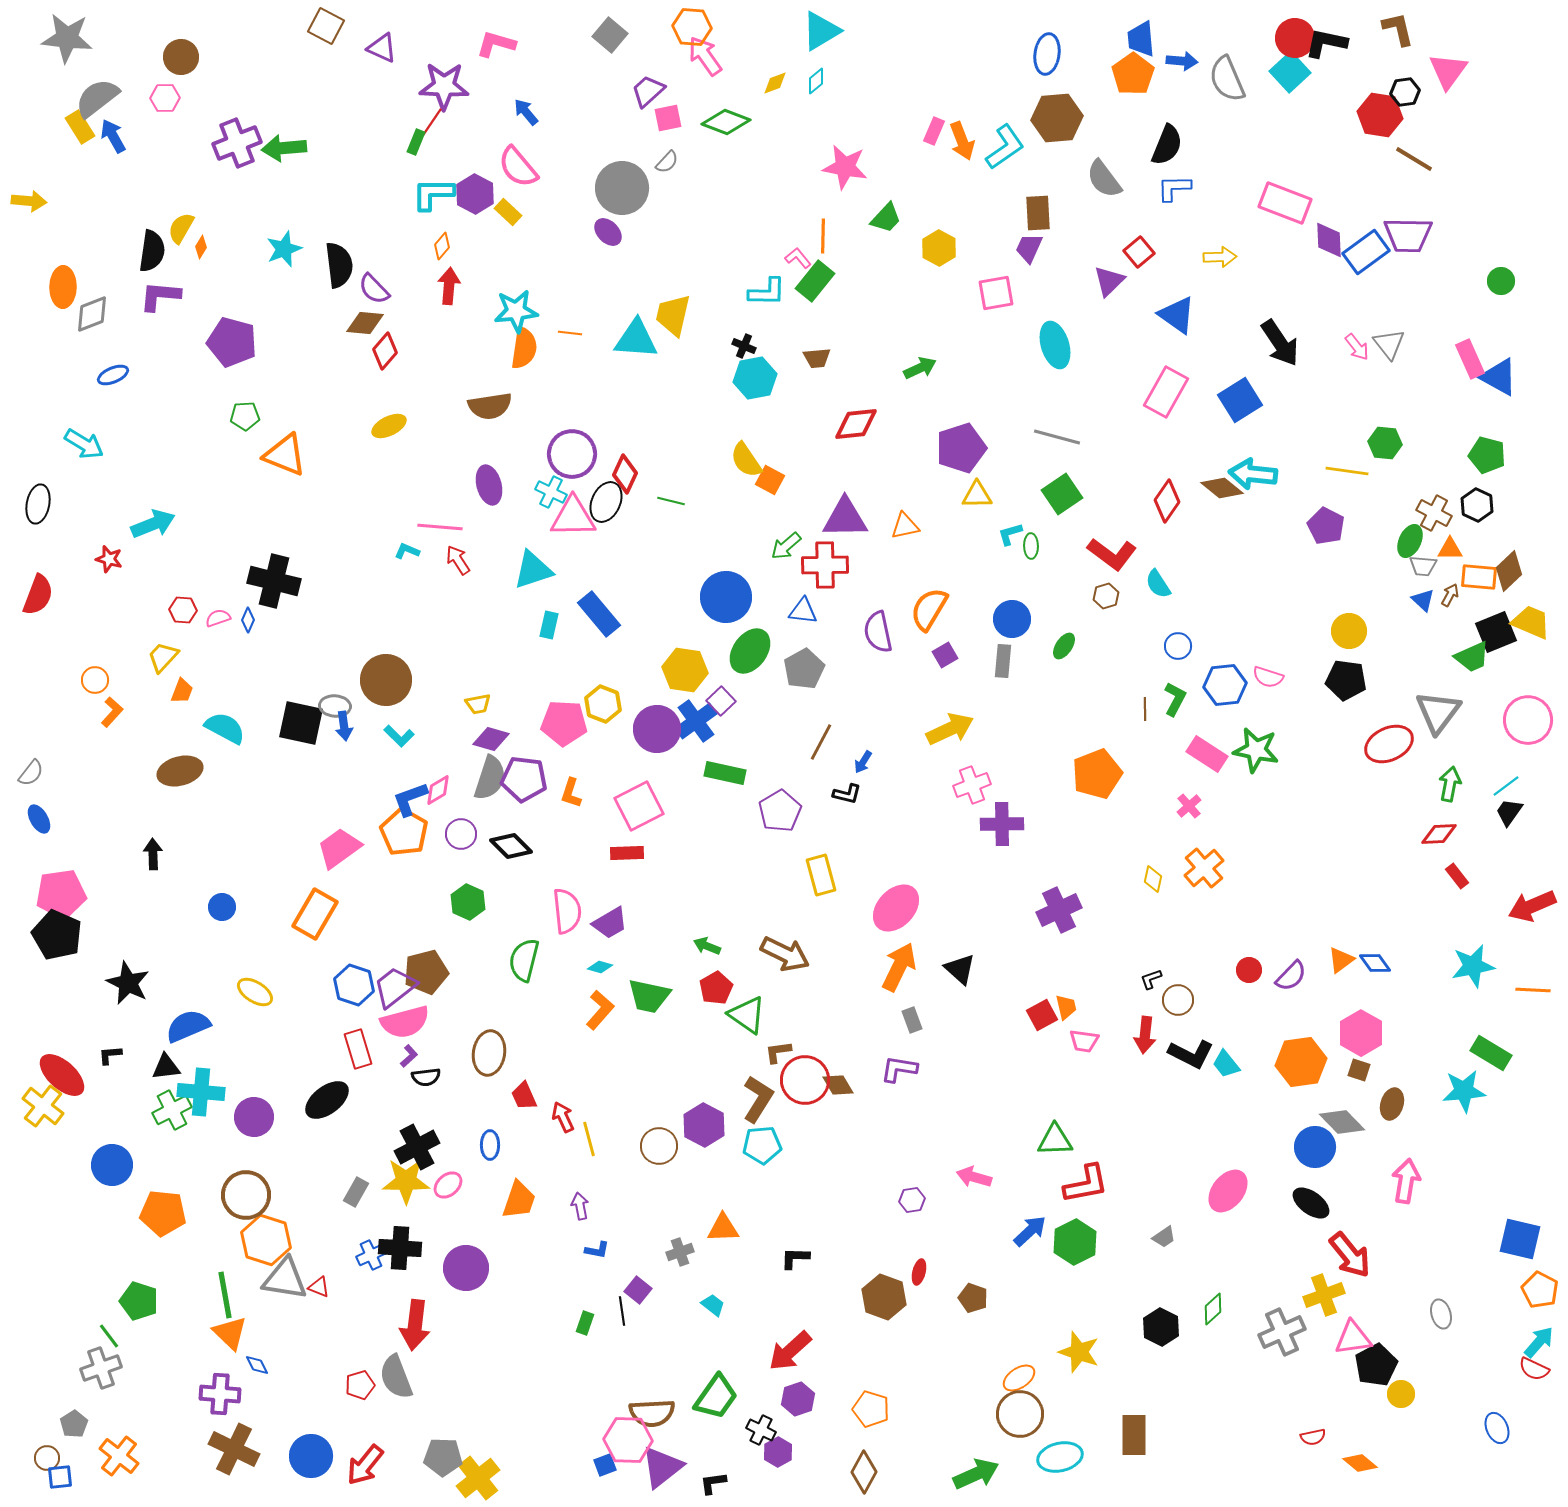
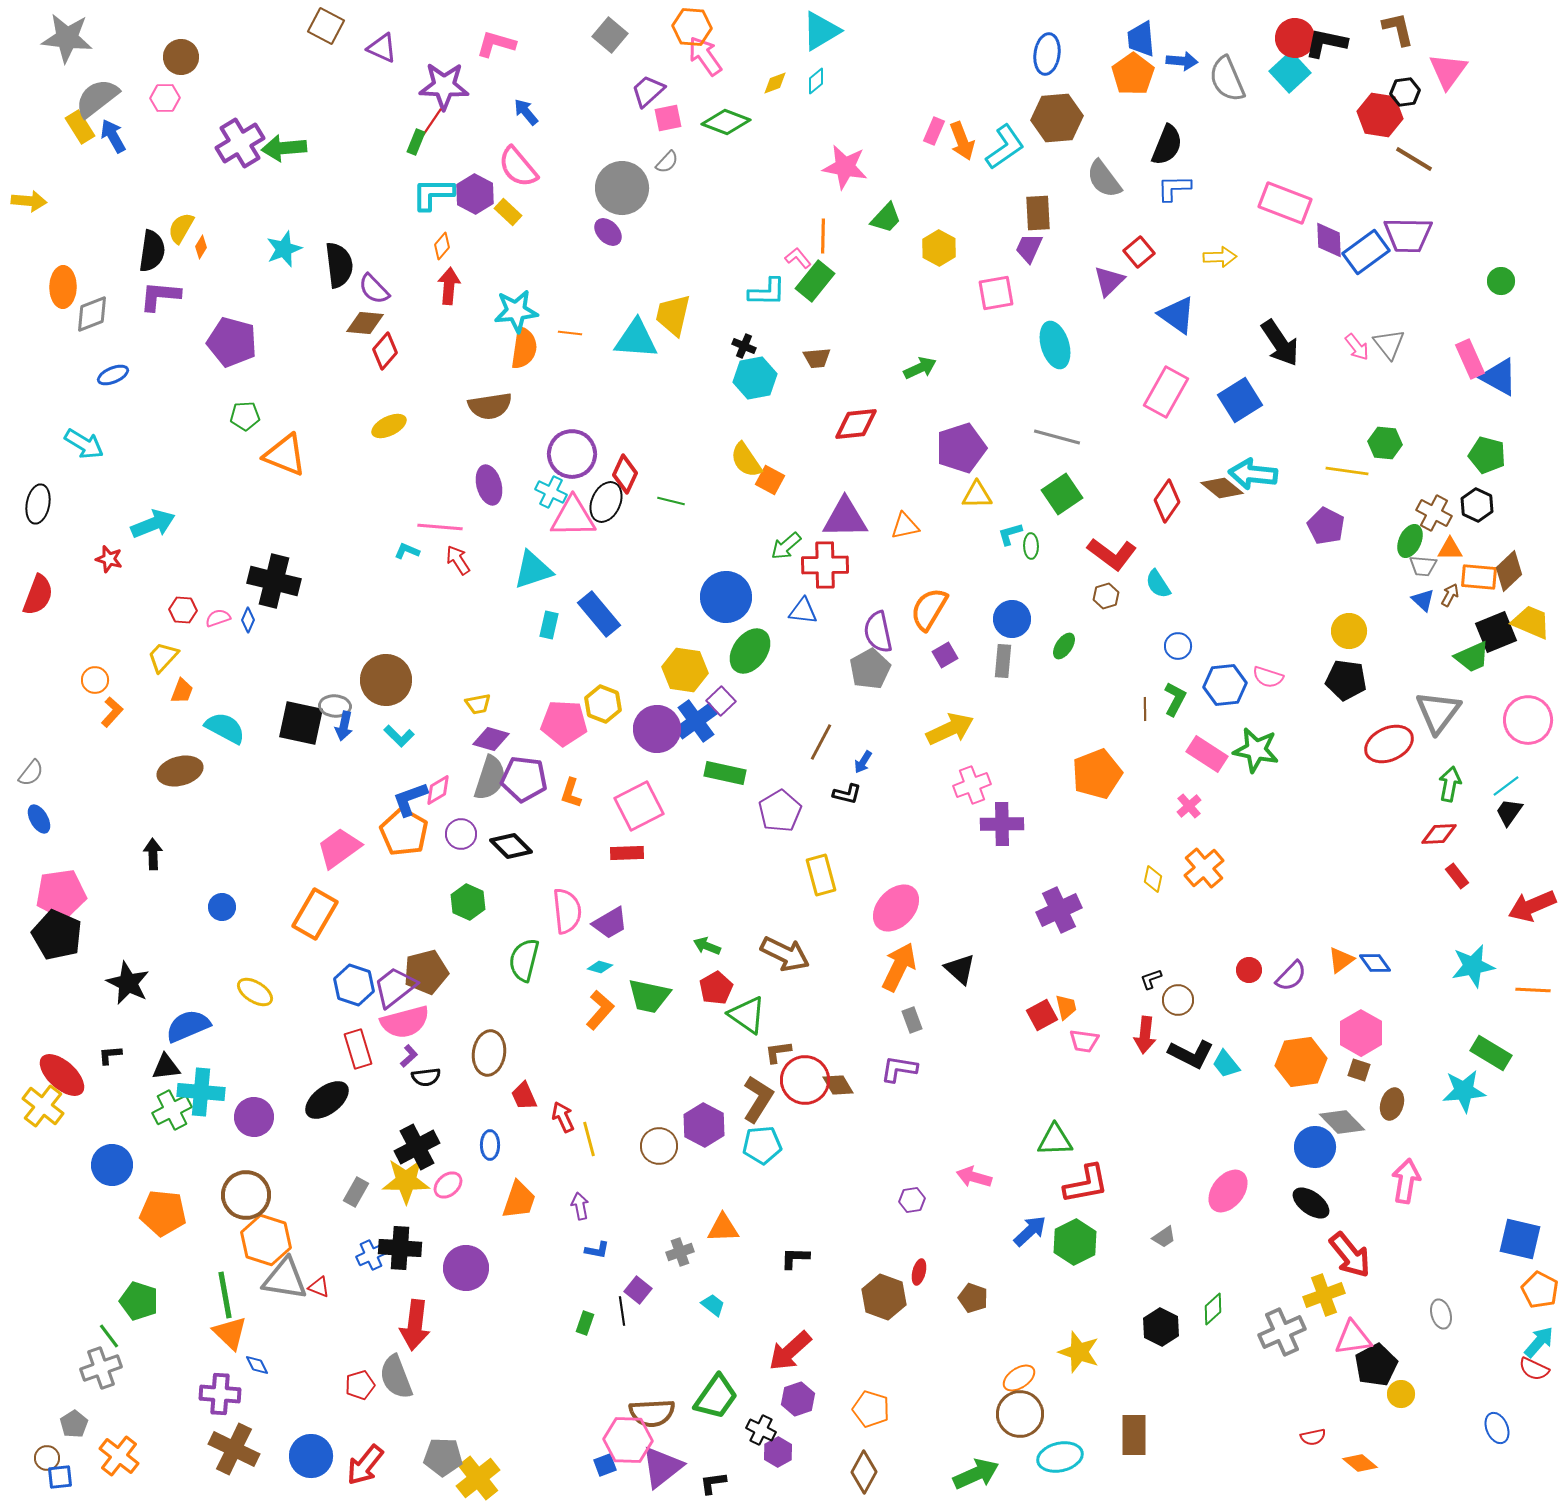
purple cross at (237, 143): moved 3 px right; rotated 9 degrees counterclockwise
gray pentagon at (804, 669): moved 66 px right
blue arrow at (344, 726): rotated 20 degrees clockwise
